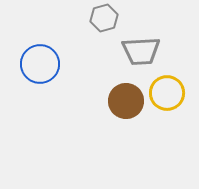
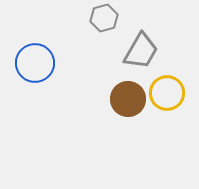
gray trapezoid: rotated 57 degrees counterclockwise
blue circle: moved 5 px left, 1 px up
brown circle: moved 2 px right, 2 px up
